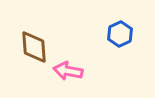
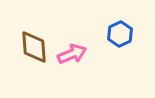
pink arrow: moved 4 px right, 17 px up; rotated 148 degrees clockwise
